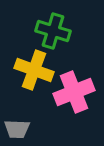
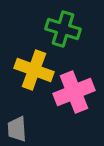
green cross: moved 10 px right, 2 px up
gray trapezoid: rotated 84 degrees clockwise
